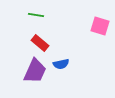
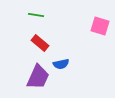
purple trapezoid: moved 3 px right, 6 px down
